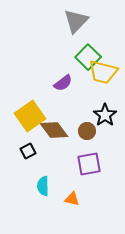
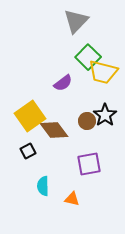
brown circle: moved 10 px up
